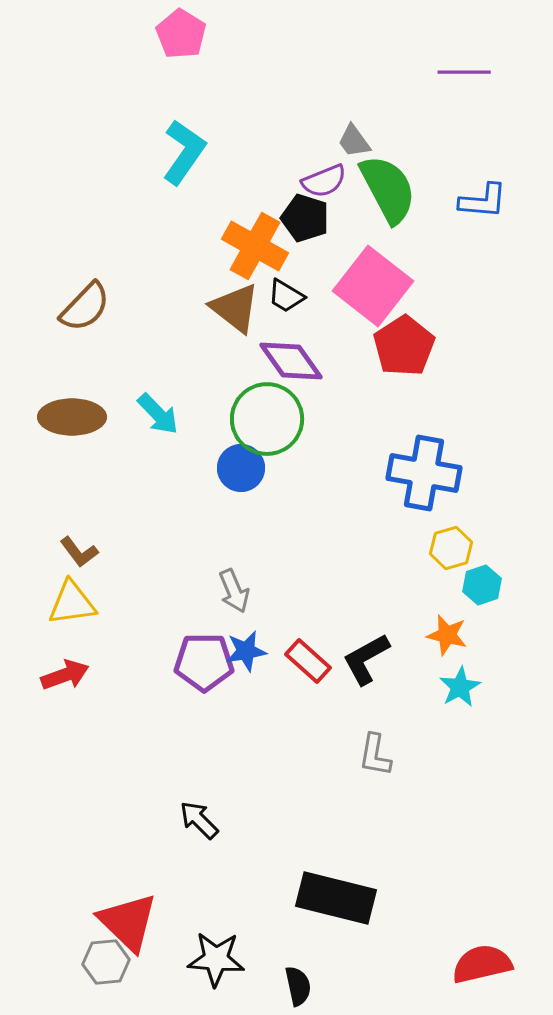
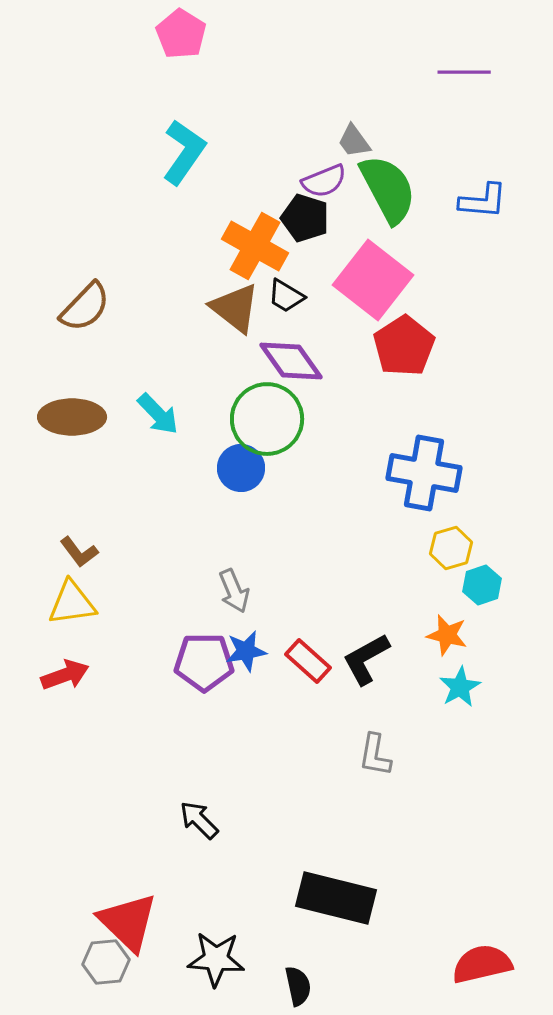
pink square: moved 6 px up
